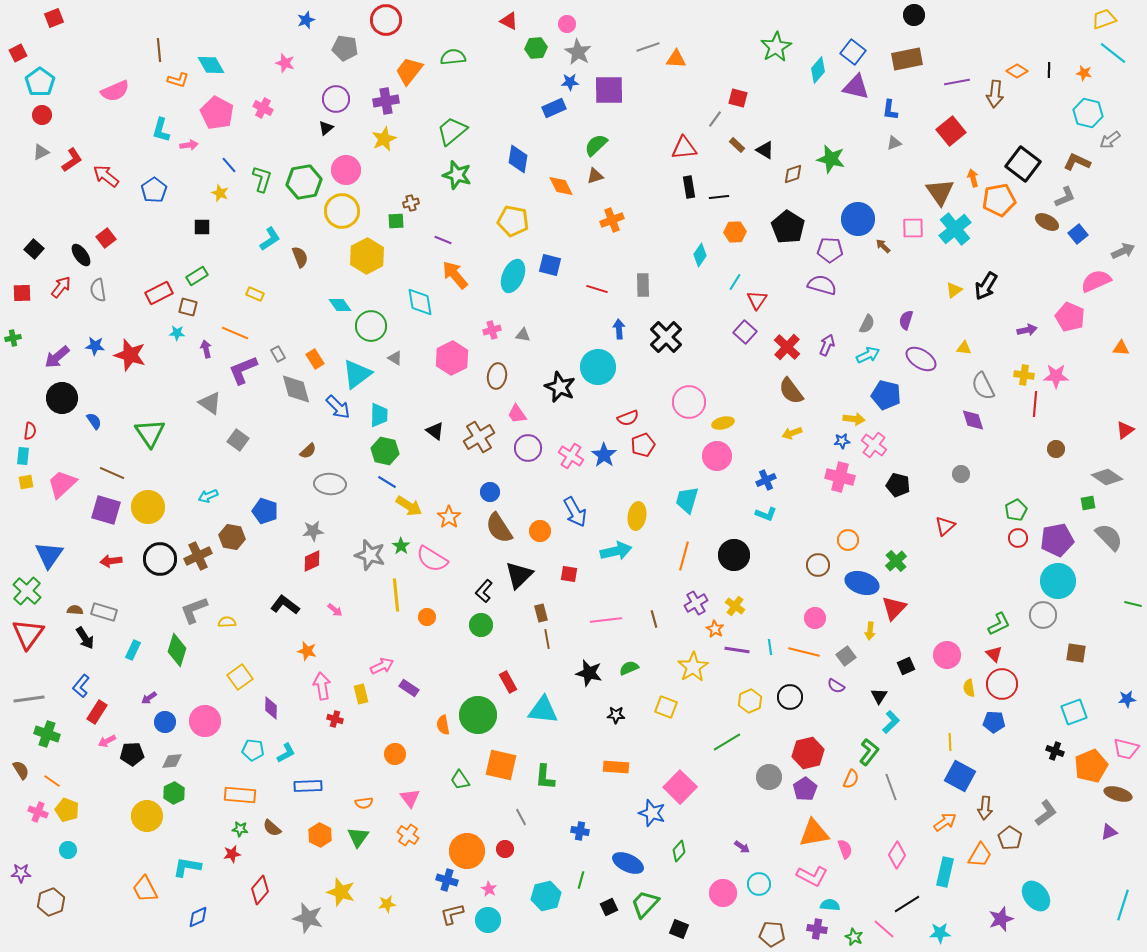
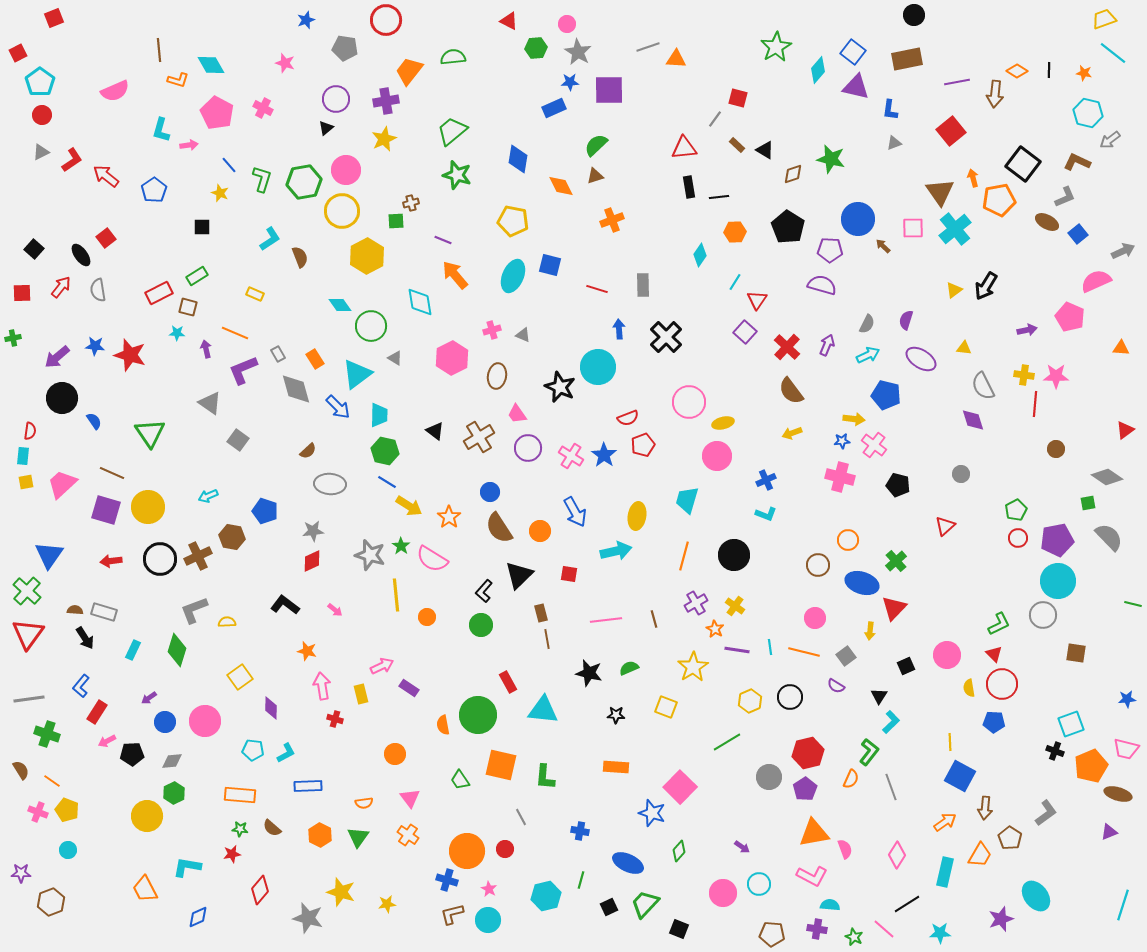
gray triangle at (523, 335): rotated 14 degrees clockwise
cyan square at (1074, 712): moved 3 px left, 12 px down
